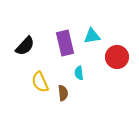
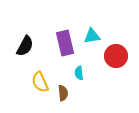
black semicircle: rotated 15 degrees counterclockwise
red circle: moved 1 px left, 1 px up
